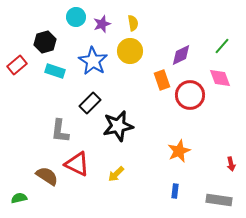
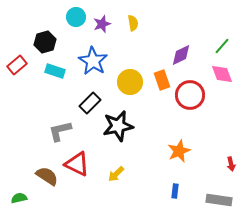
yellow circle: moved 31 px down
pink diamond: moved 2 px right, 4 px up
gray L-shape: rotated 70 degrees clockwise
